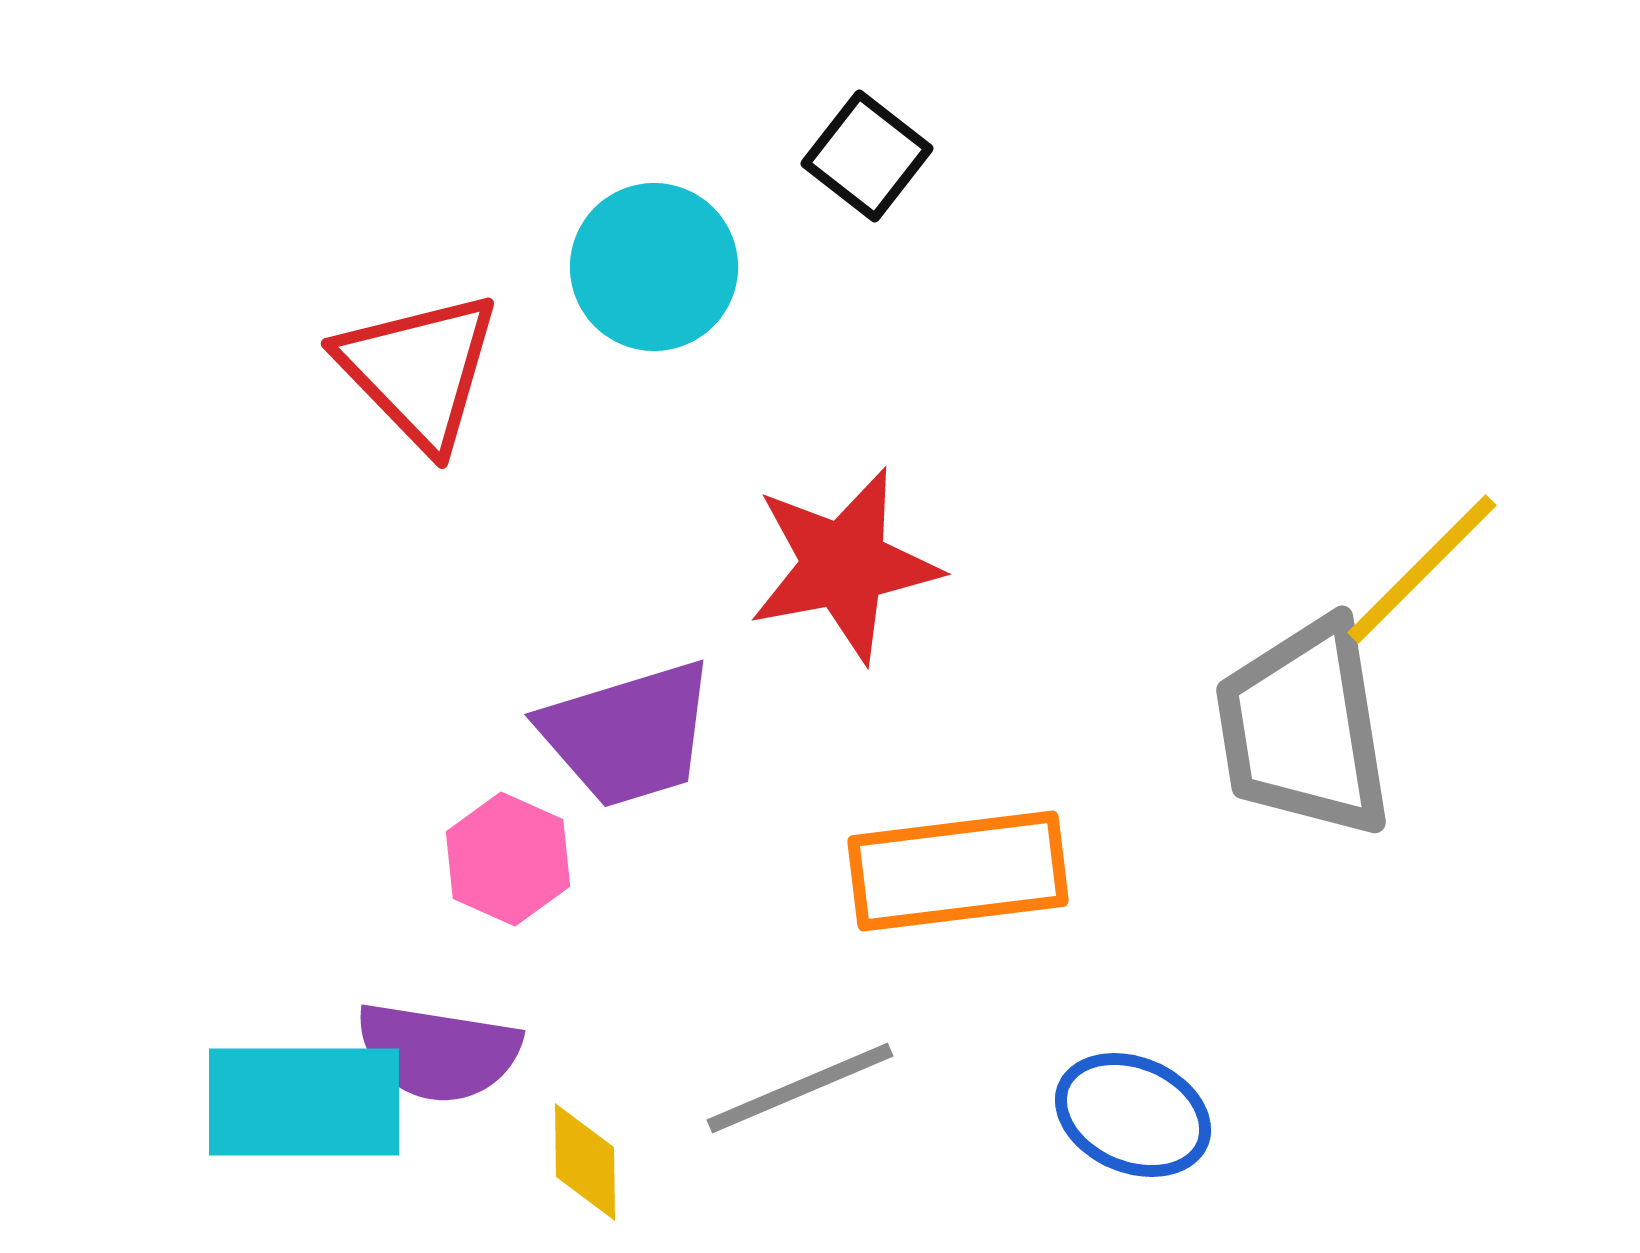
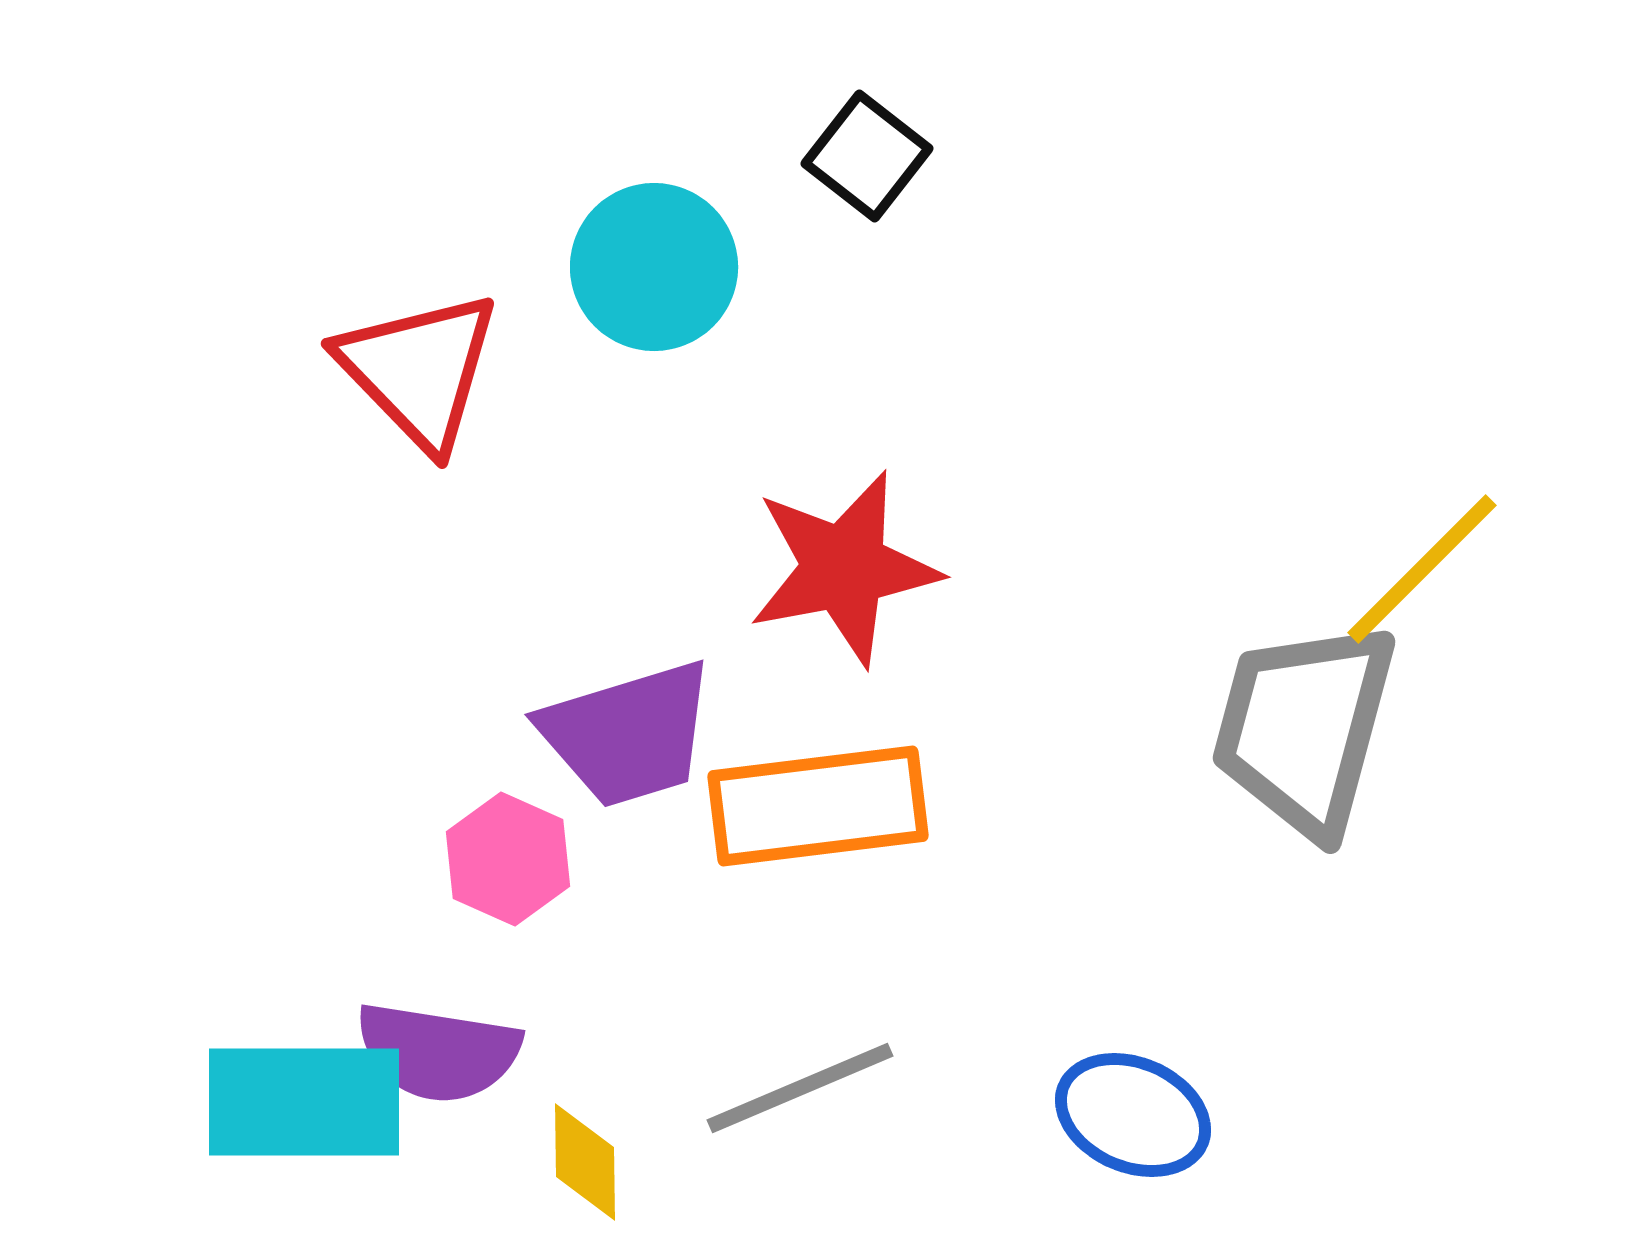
red star: moved 3 px down
gray trapezoid: rotated 24 degrees clockwise
orange rectangle: moved 140 px left, 65 px up
